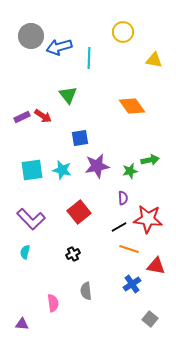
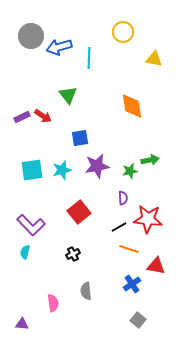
yellow triangle: moved 1 px up
orange diamond: rotated 28 degrees clockwise
cyan star: rotated 30 degrees counterclockwise
purple L-shape: moved 6 px down
gray square: moved 12 px left, 1 px down
